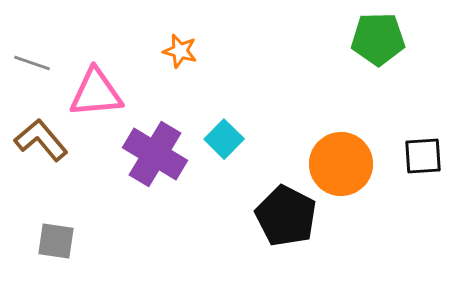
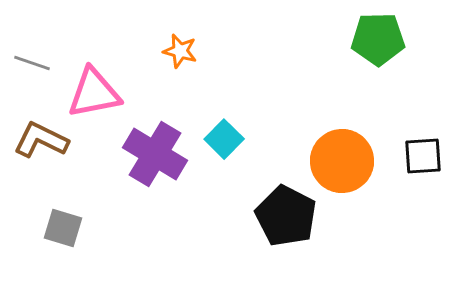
pink triangle: moved 2 px left; rotated 6 degrees counterclockwise
brown L-shape: rotated 24 degrees counterclockwise
orange circle: moved 1 px right, 3 px up
gray square: moved 7 px right, 13 px up; rotated 9 degrees clockwise
